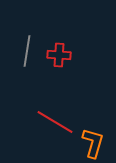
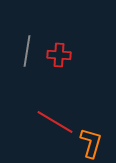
orange L-shape: moved 2 px left
